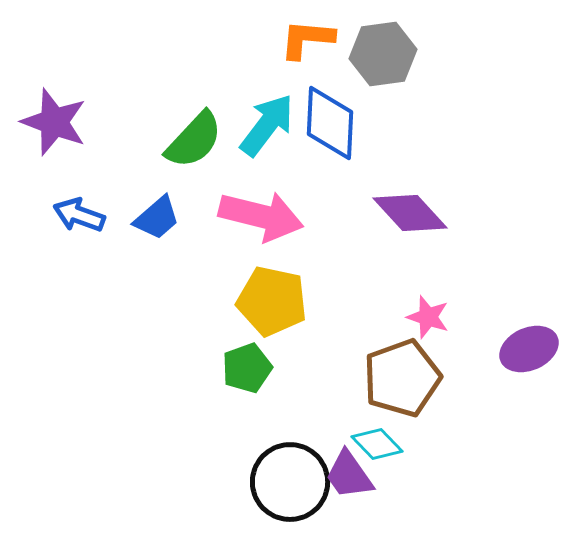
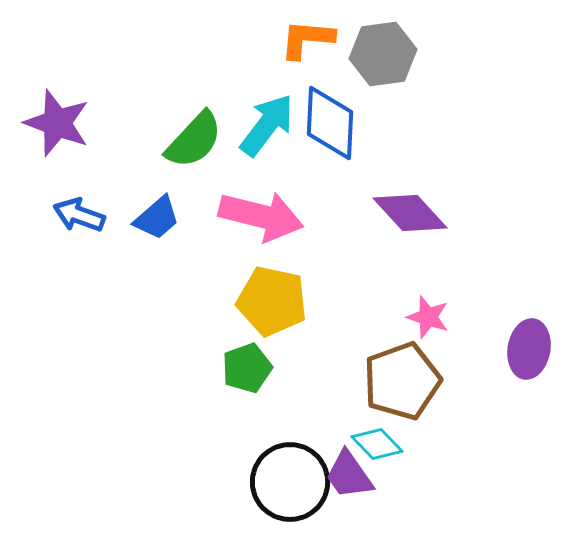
purple star: moved 3 px right, 1 px down
purple ellipse: rotated 56 degrees counterclockwise
brown pentagon: moved 3 px down
